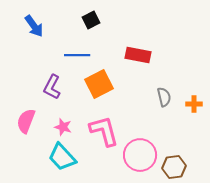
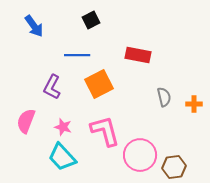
pink L-shape: moved 1 px right
